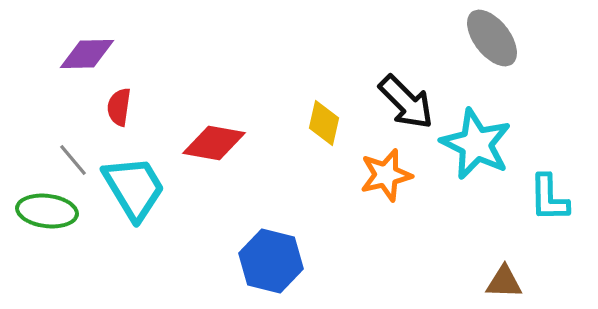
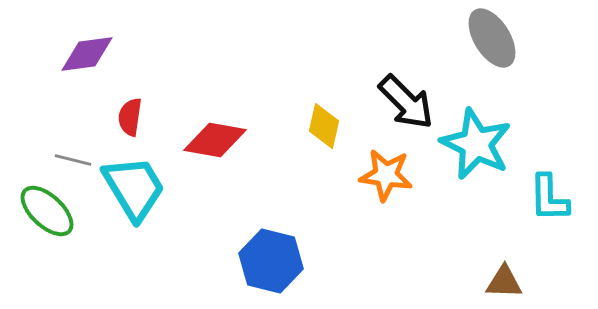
gray ellipse: rotated 6 degrees clockwise
purple diamond: rotated 6 degrees counterclockwise
red semicircle: moved 11 px right, 10 px down
yellow diamond: moved 3 px down
red diamond: moved 1 px right, 3 px up
gray line: rotated 36 degrees counterclockwise
orange star: rotated 22 degrees clockwise
green ellipse: rotated 36 degrees clockwise
